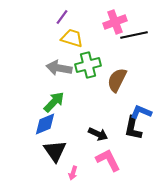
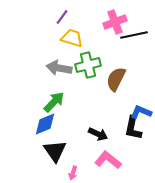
brown semicircle: moved 1 px left, 1 px up
pink L-shape: rotated 24 degrees counterclockwise
